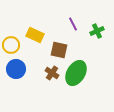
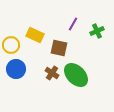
purple line: rotated 56 degrees clockwise
brown square: moved 2 px up
green ellipse: moved 2 px down; rotated 75 degrees counterclockwise
